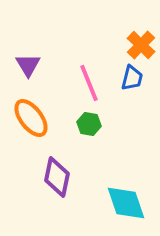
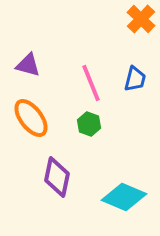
orange cross: moved 26 px up
purple triangle: rotated 44 degrees counterclockwise
blue trapezoid: moved 3 px right, 1 px down
pink line: moved 2 px right
green hexagon: rotated 10 degrees clockwise
cyan diamond: moved 2 px left, 6 px up; rotated 48 degrees counterclockwise
